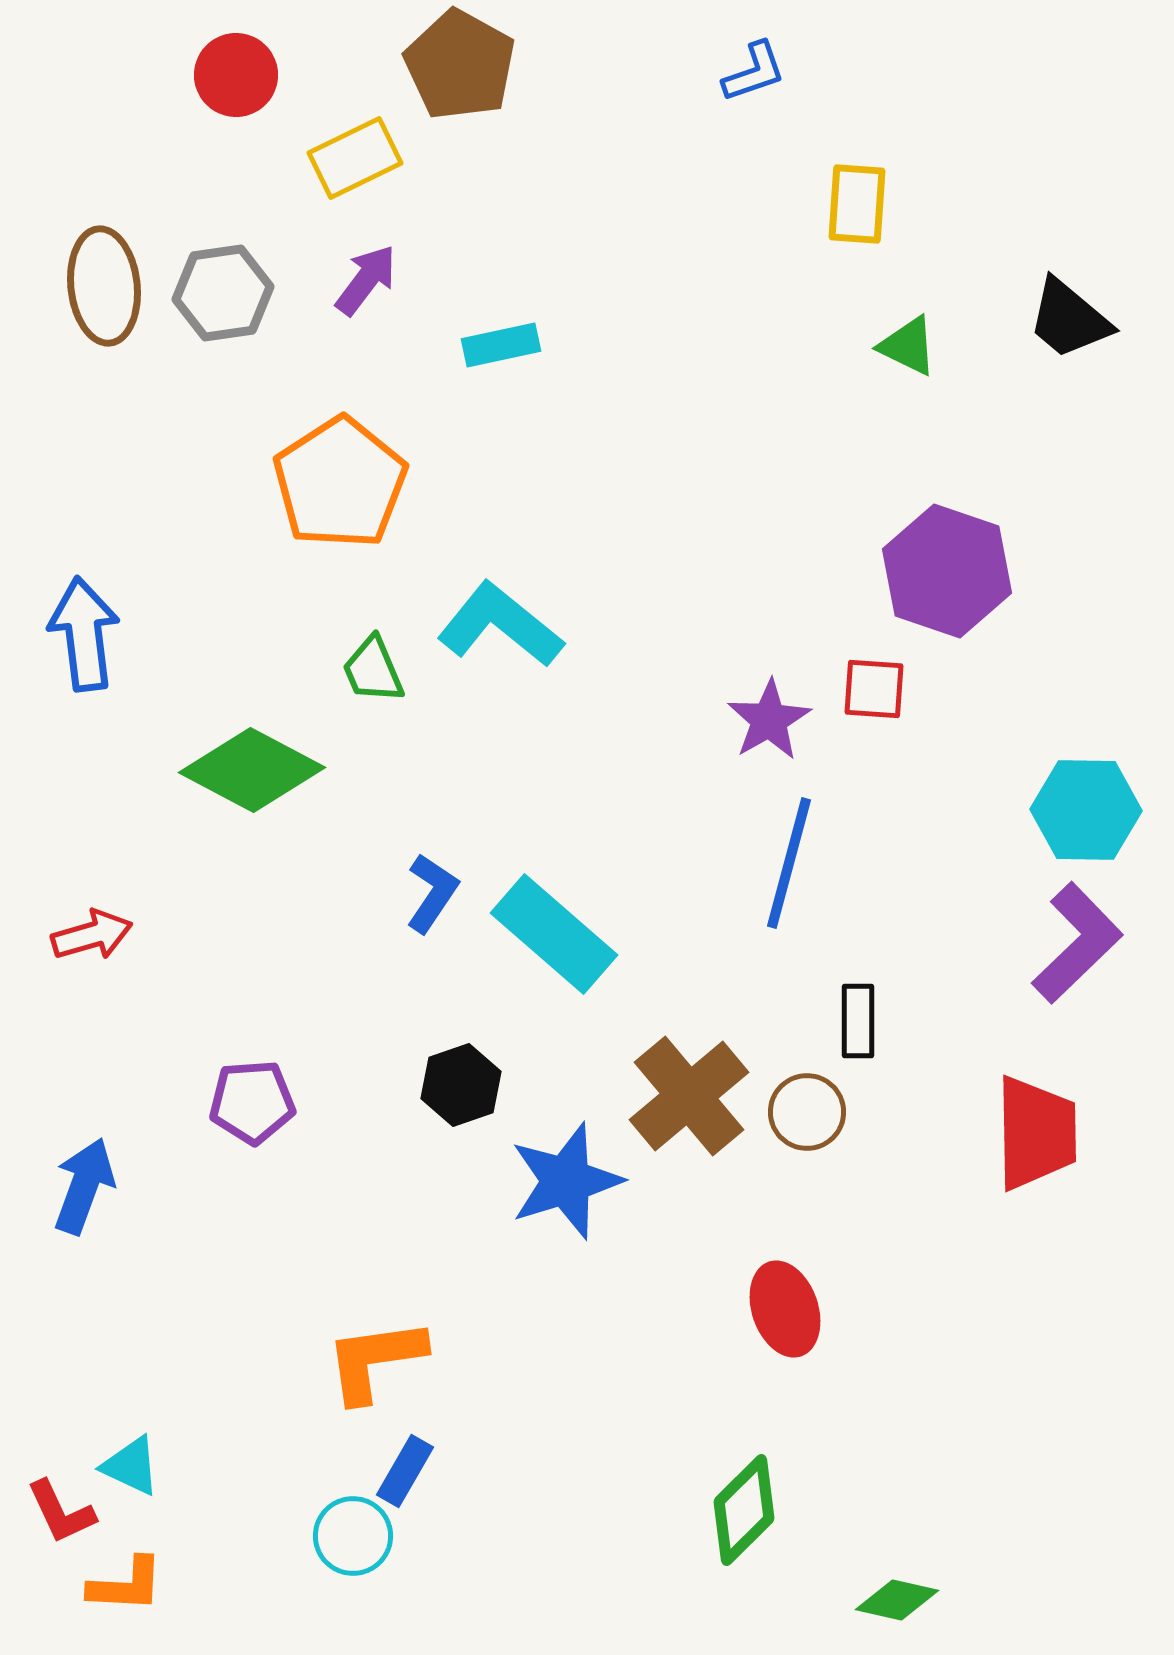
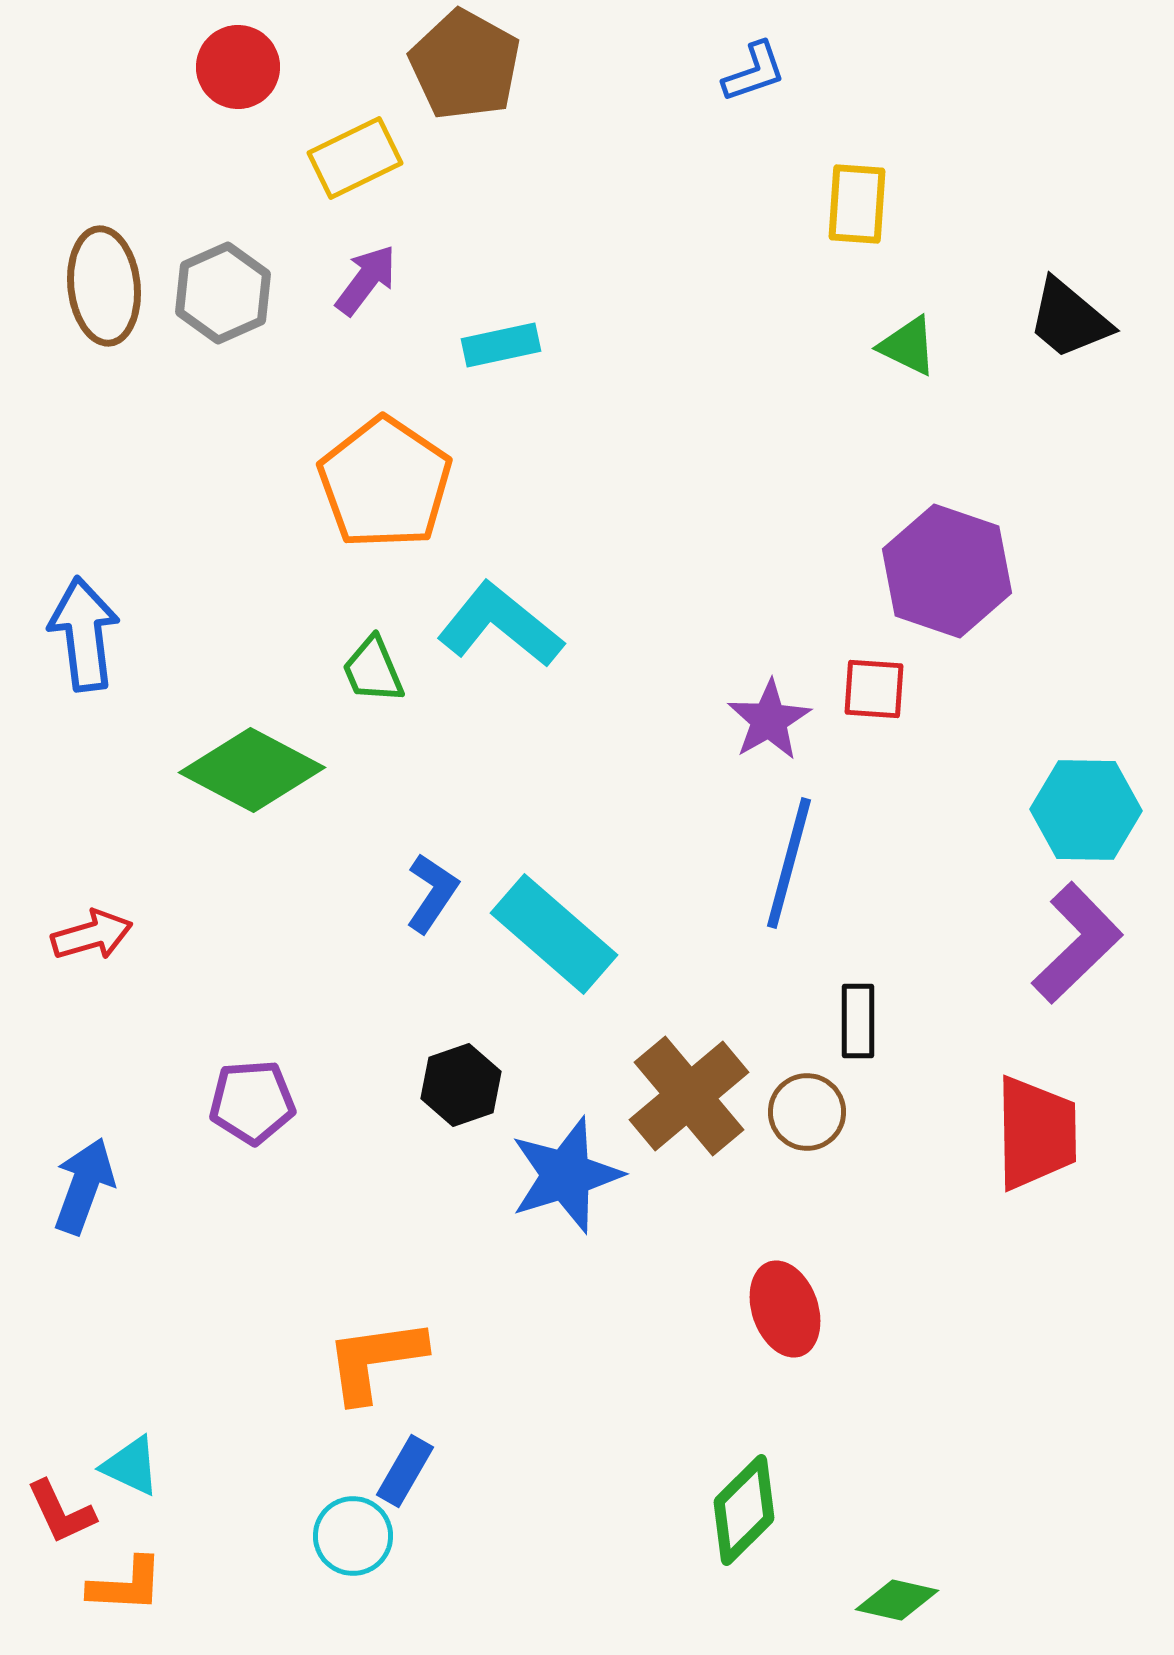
brown pentagon at (460, 65): moved 5 px right
red circle at (236, 75): moved 2 px right, 8 px up
gray hexagon at (223, 293): rotated 16 degrees counterclockwise
orange pentagon at (340, 483): moved 45 px right; rotated 5 degrees counterclockwise
blue star at (566, 1181): moved 6 px up
